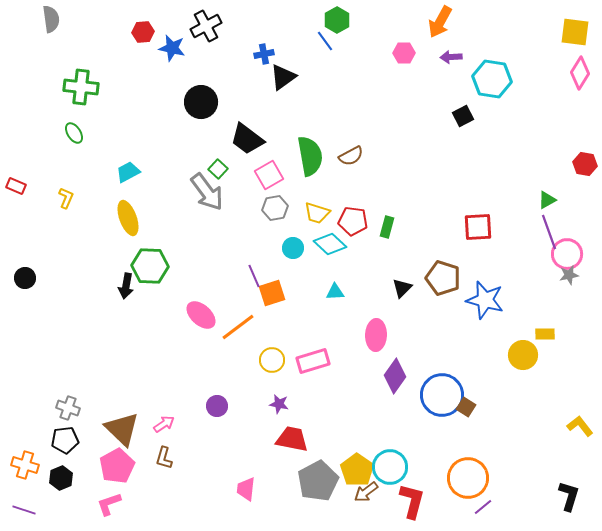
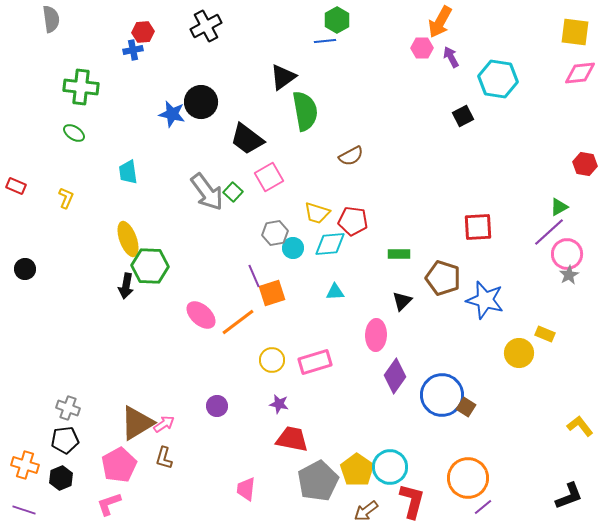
blue line at (325, 41): rotated 60 degrees counterclockwise
blue star at (172, 48): moved 66 px down
pink hexagon at (404, 53): moved 18 px right, 5 px up
blue cross at (264, 54): moved 131 px left, 4 px up
purple arrow at (451, 57): rotated 65 degrees clockwise
pink diamond at (580, 73): rotated 52 degrees clockwise
cyan hexagon at (492, 79): moved 6 px right
green ellipse at (74, 133): rotated 25 degrees counterclockwise
green semicircle at (310, 156): moved 5 px left, 45 px up
green square at (218, 169): moved 15 px right, 23 px down
cyan trapezoid at (128, 172): rotated 70 degrees counterclockwise
pink square at (269, 175): moved 2 px down
green triangle at (547, 200): moved 12 px right, 7 px down
gray hexagon at (275, 208): moved 25 px down
yellow ellipse at (128, 218): moved 21 px down
green rectangle at (387, 227): moved 12 px right, 27 px down; rotated 75 degrees clockwise
purple line at (549, 232): rotated 68 degrees clockwise
cyan diamond at (330, 244): rotated 48 degrees counterclockwise
gray star at (569, 275): rotated 18 degrees counterclockwise
black circle at (25, 278): moved 9 px up
black triangle at (402, 288): moved 13 px down
orange line at (238, 327): moved 5 px up
yellow rectangle at (545, 334): rotated 24 degrees clockwise
yellow circle at (523, 355): moved 4 px left, 2 px up
pink rectangle at (313, 361): moved 2 px right, 1 px down
brown triangle at (122, 429): moved 15 px right, 6 px up; rotated 45 degrees clockwise
pink pentagon at (117, 466): moved 2 px right, 1 px up
brown arrow at (366, 492): moved 19 px down
black L-shape at (569, 496): rotated 52 degrees clockwise
